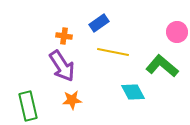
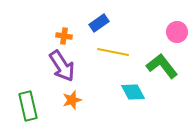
green L-shape: rotated 12 degrees clockwise
orange star: rotated 12 degrees counterclockwise
